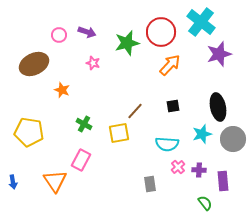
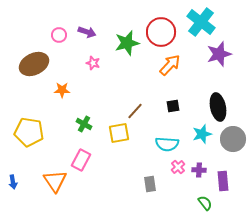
orange star: rotated 21 degrees counterclockwise
